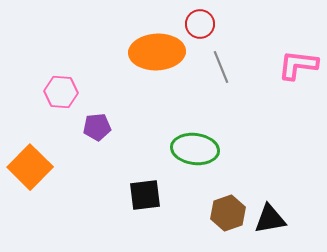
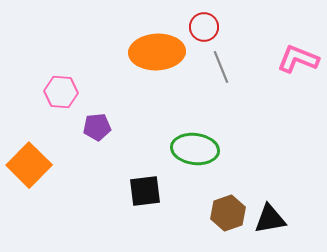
red circle: moved 4 px right, 3 px down
pink L-shape: moved 6 px up; rotated 15 degrees clockwise
orange square: moved 1 px left, 2 px up
black square: moved 4 px up
